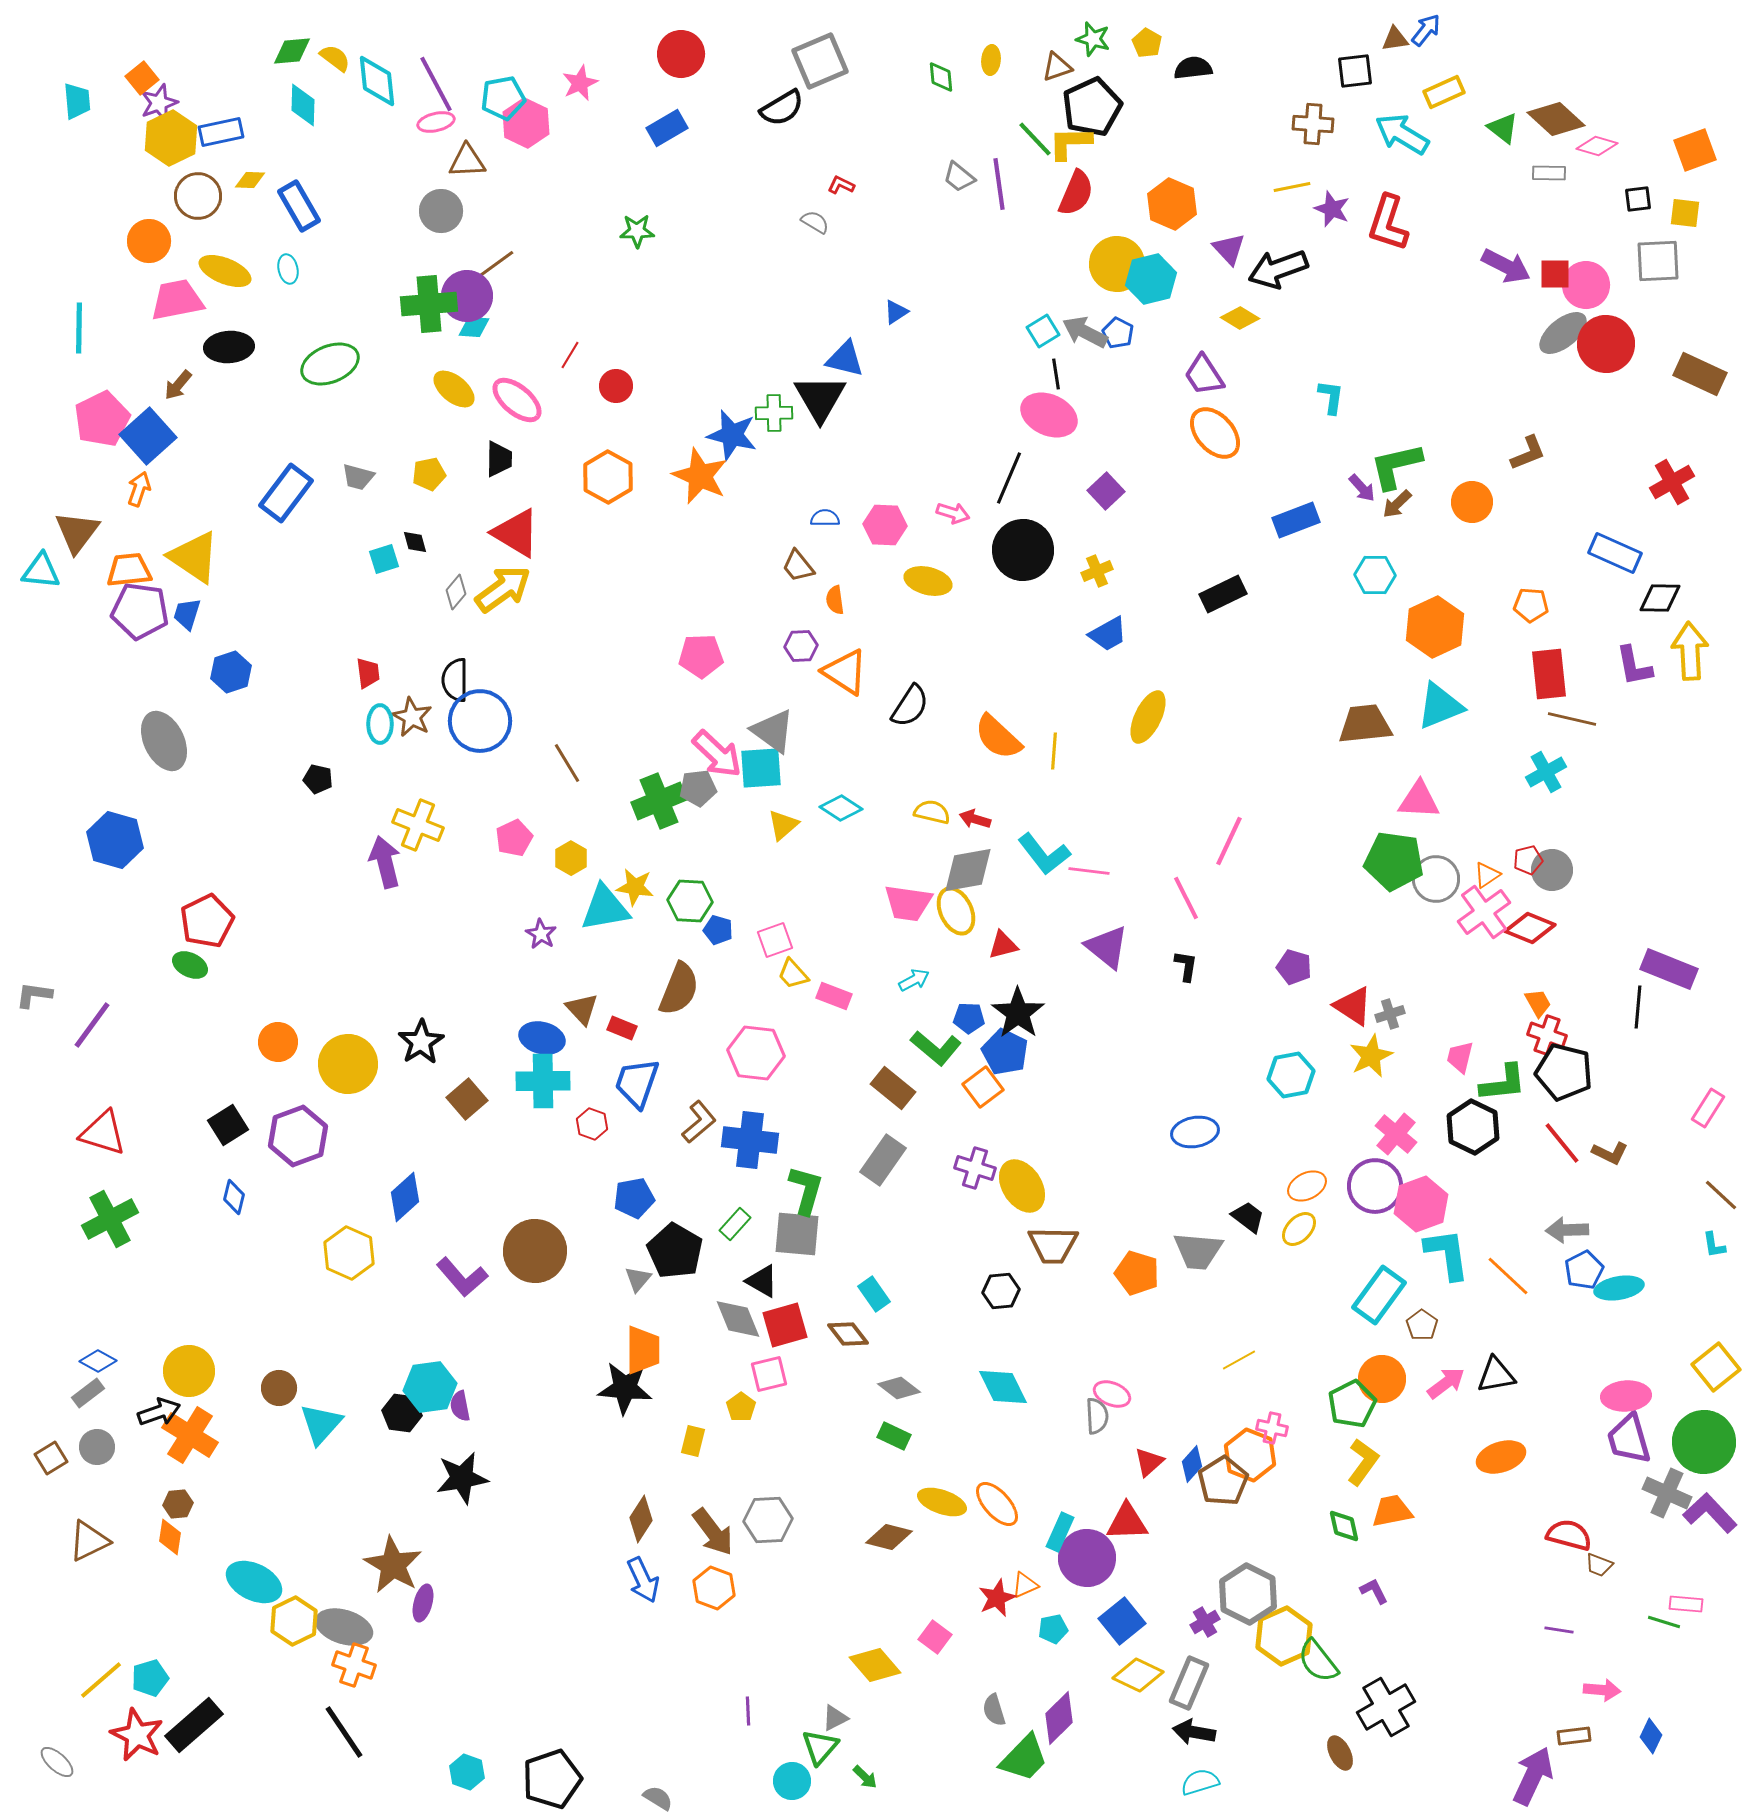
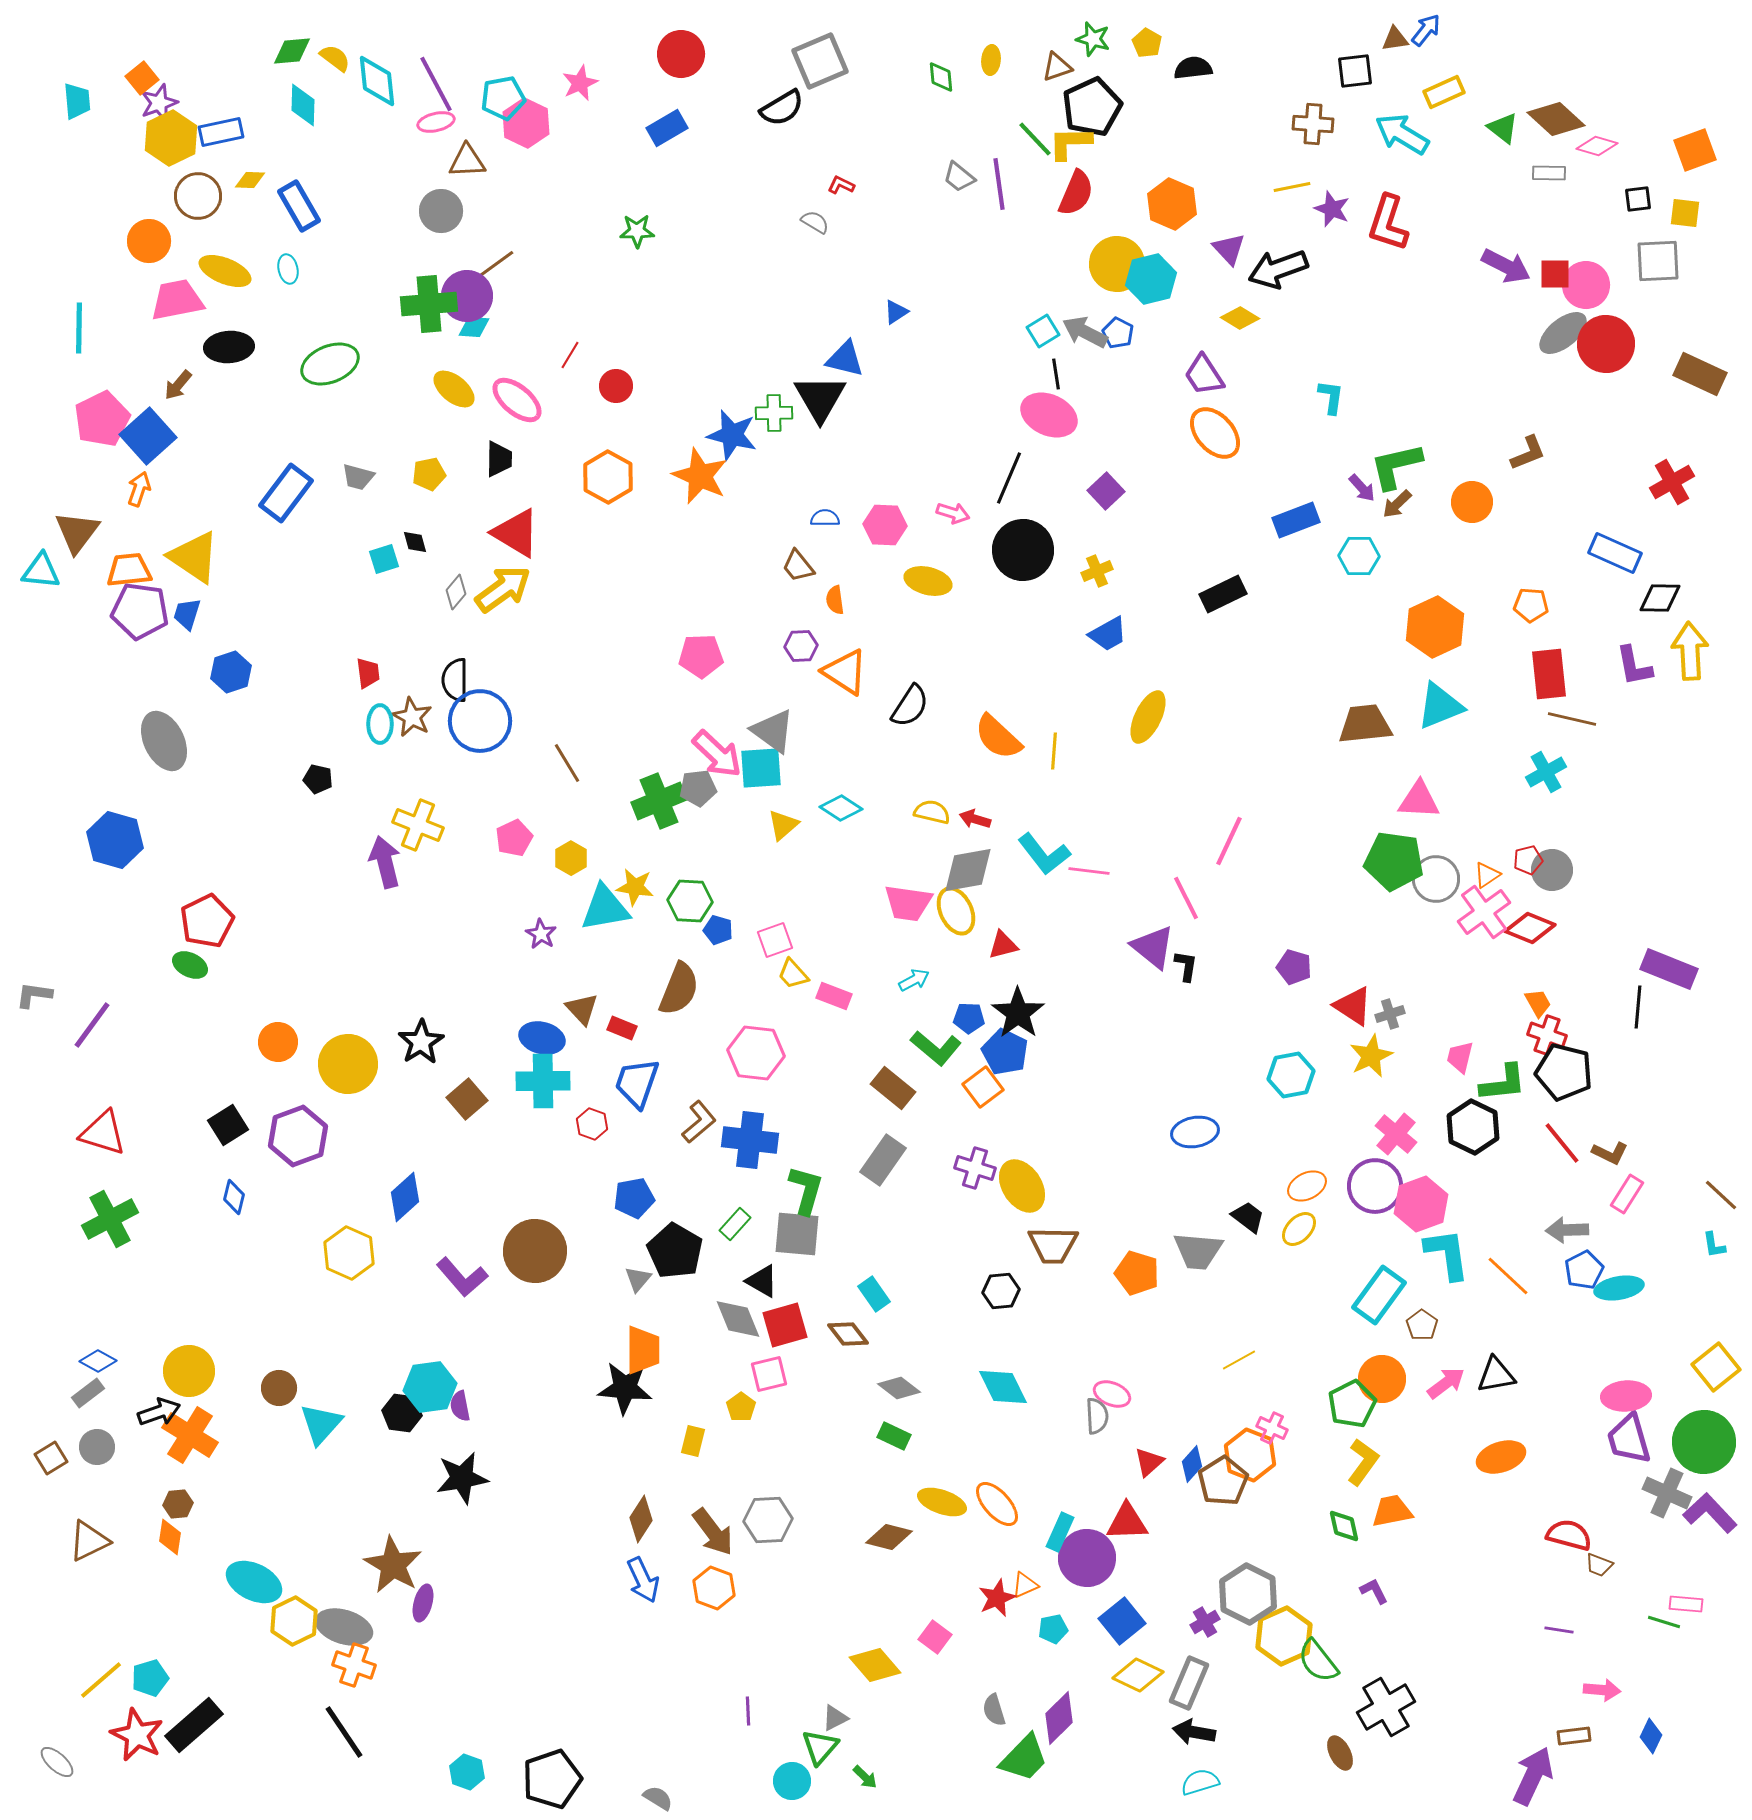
cyan hexagon at (1375, 575): moved 16 px left, 19 px up
purple triangle at (1107, 947): moved 46 px right
pink rectangle at (1708, 1108): moved 81 px left, 86 px down
pink cross at (1272, 1428): rotated 12 degrees clockwise
